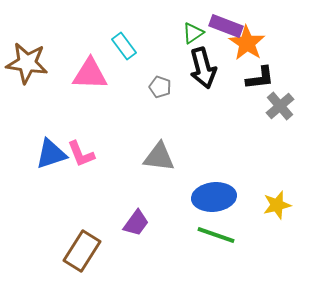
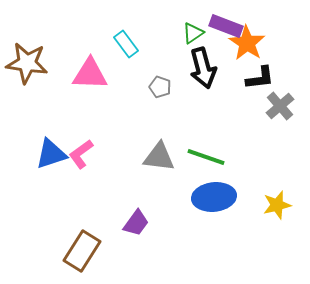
cyan rectangle: moved 2 px right, 2 px up
pink L-shape: rotated 76 degrees clockwise
green line: moved 10 px left, 78 px up
